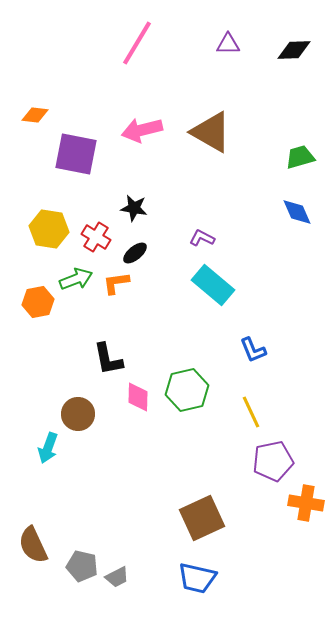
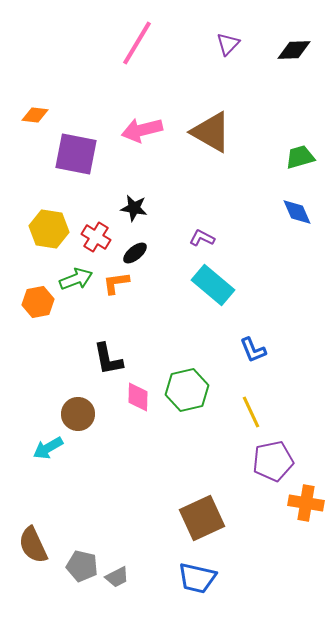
purple triangle: rotated 45 degrees counterclockwise
cyan arrow: rotated 40 degrees clockwise
